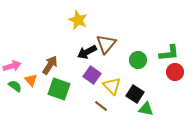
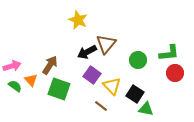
red circle: moved 1 px down
